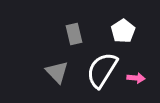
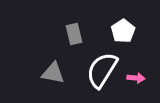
gray triangle: moved 4 px left, 1 px down; rotated 35 degrees counterclockwise
